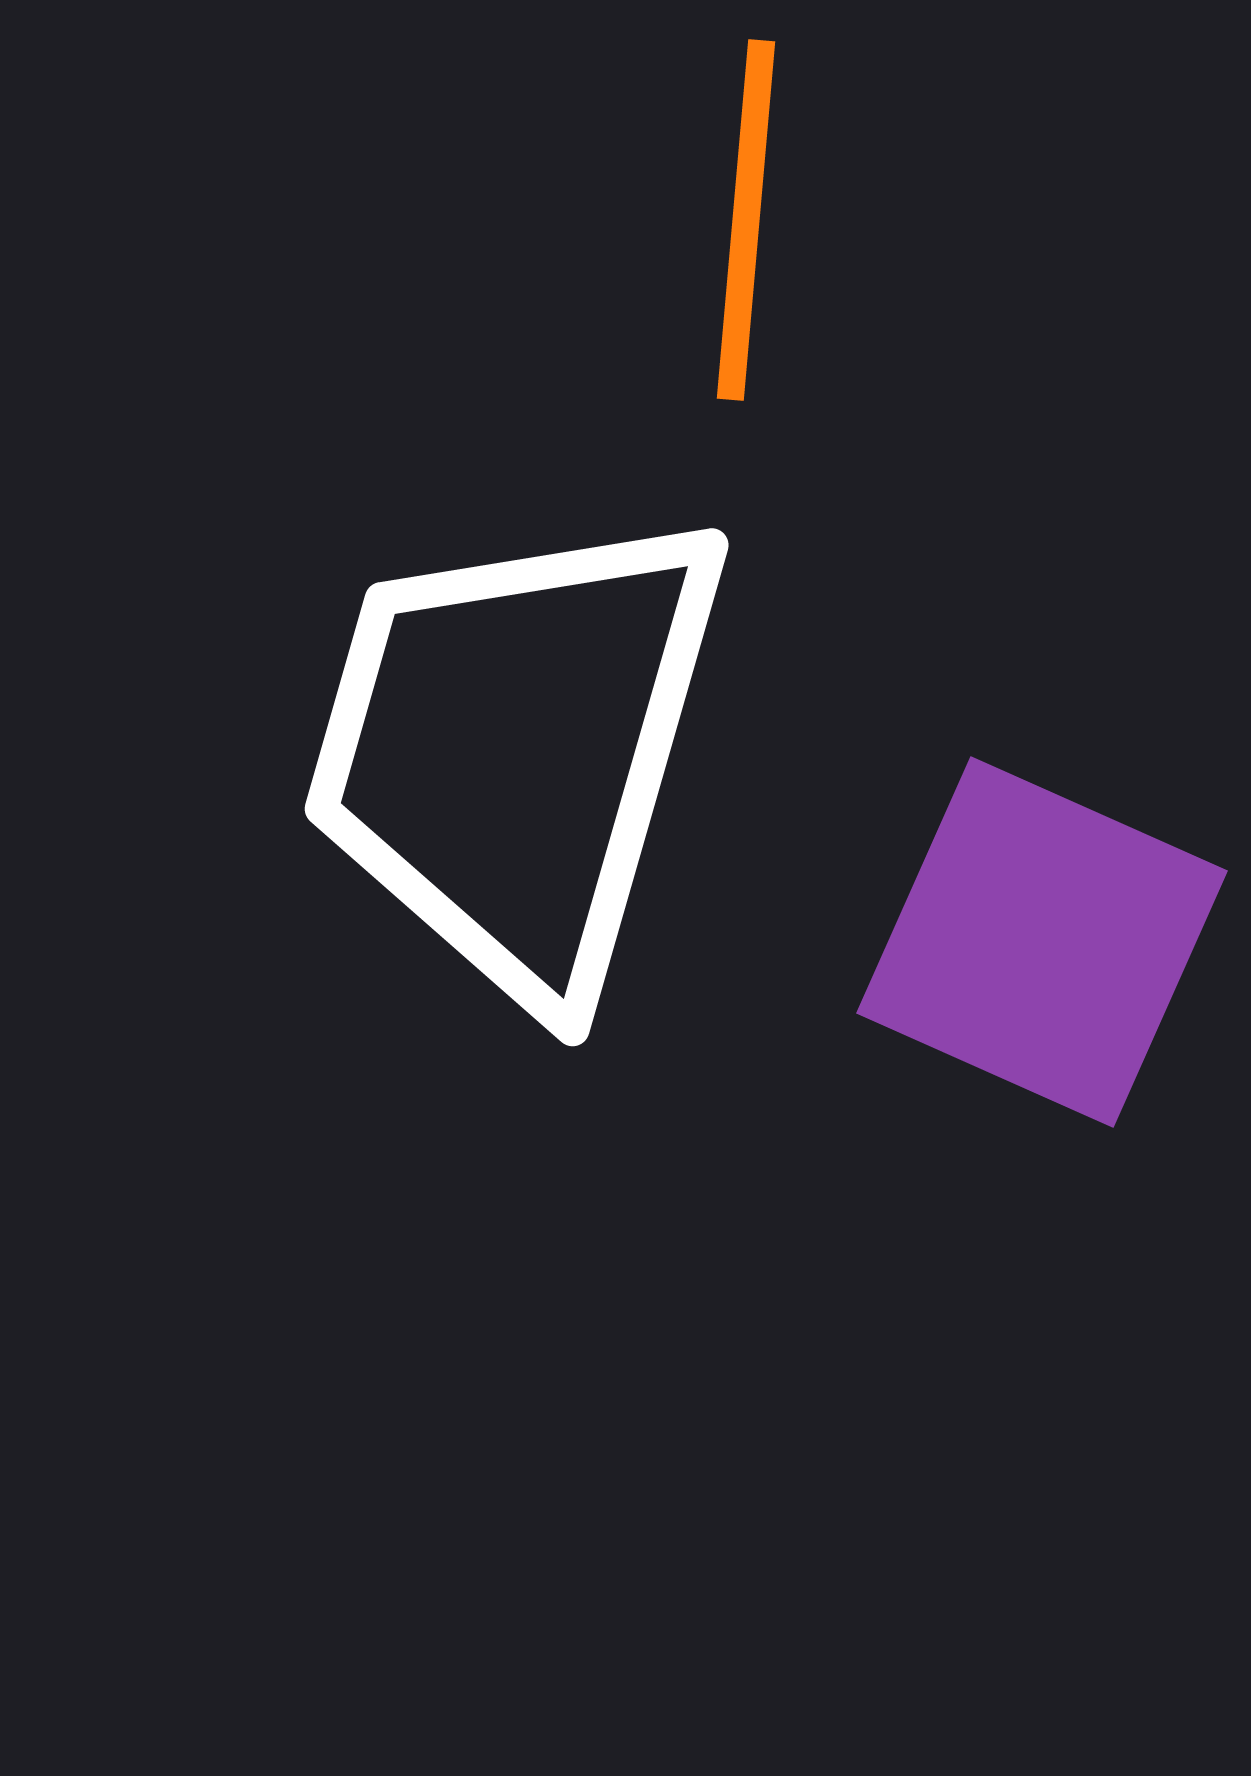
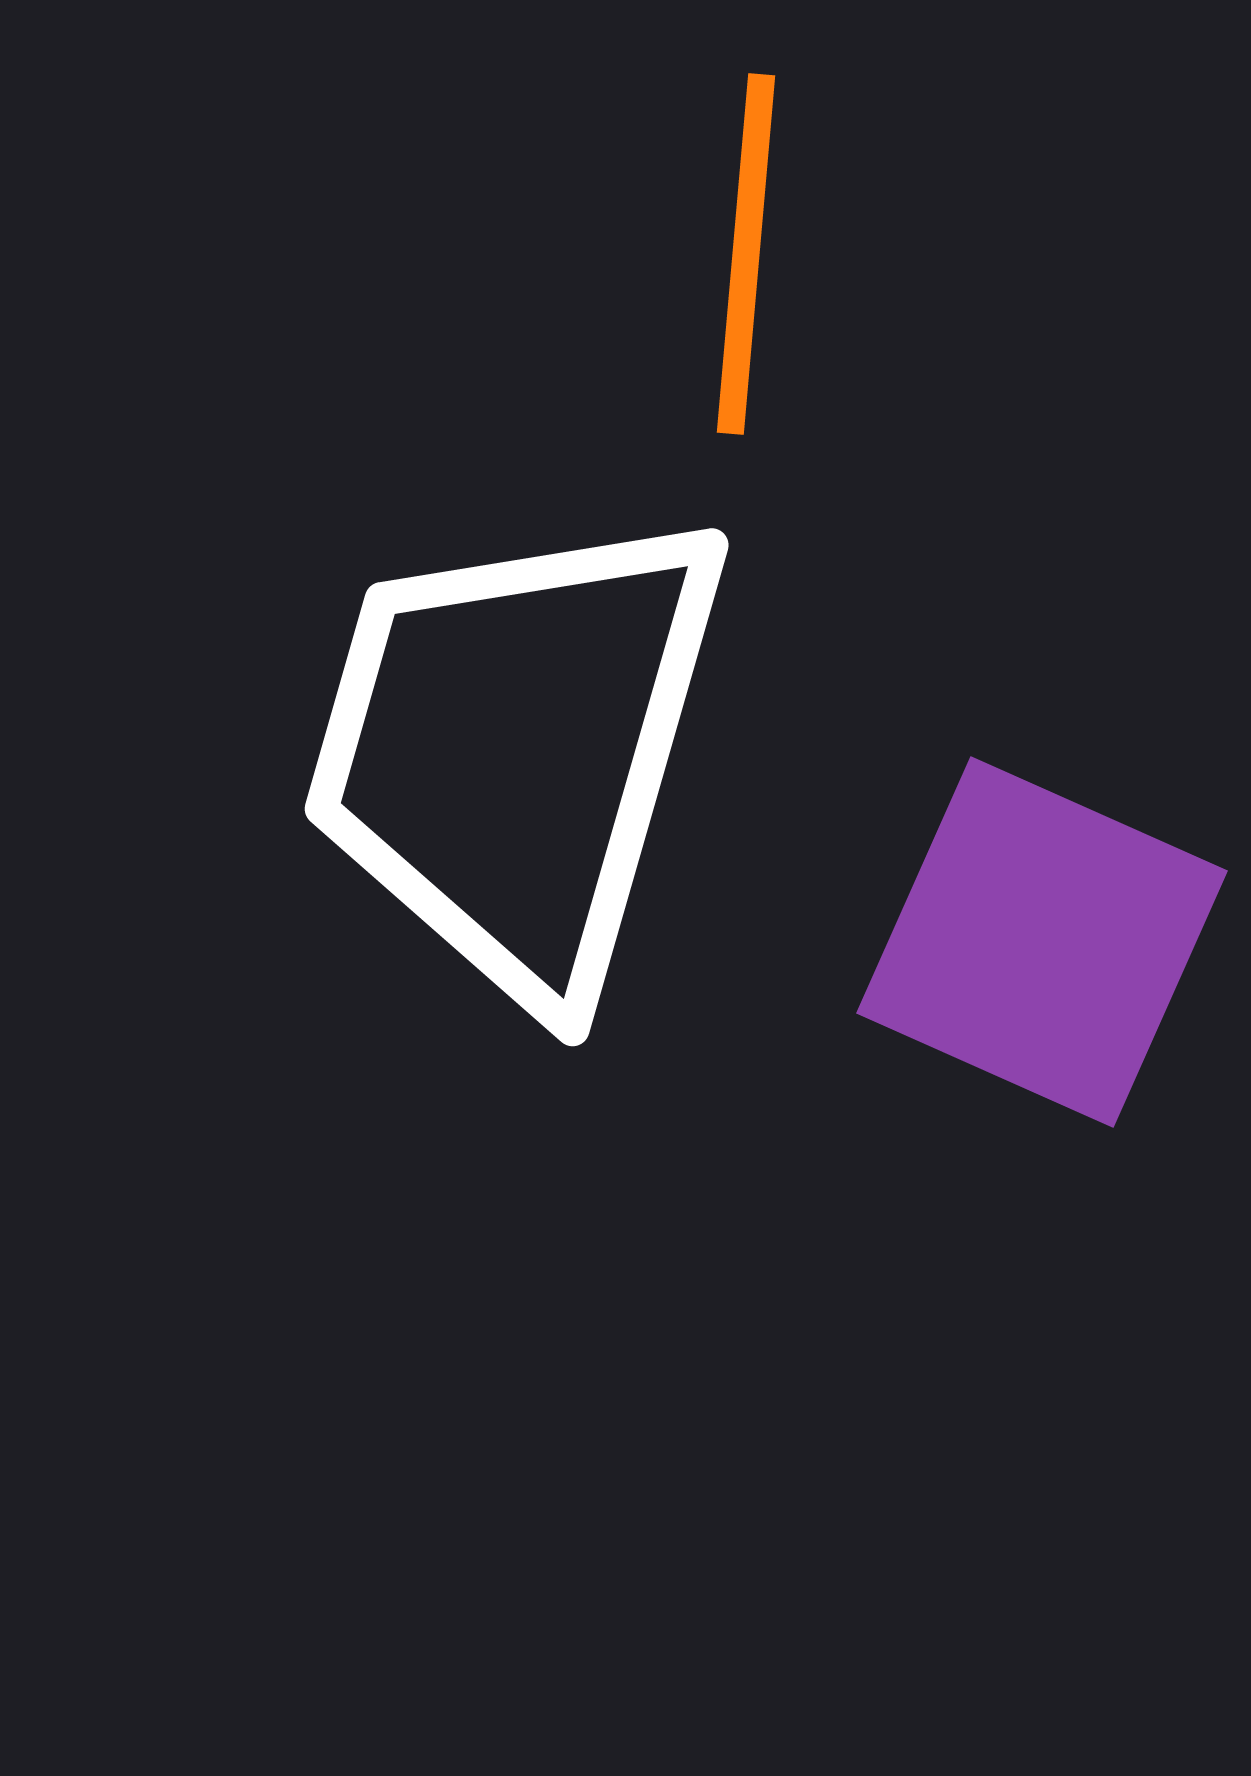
orange line: moved 34 px down
